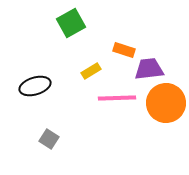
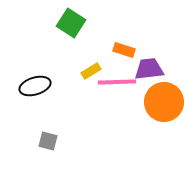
green square: rotated 28 degrees counterclockwise
pink line: moved 16 px up
orange circle: moved 2 px left, 1 px up
gray square: moved 1 px left, 2 px down; rotated 18 degrees counterclockwise
